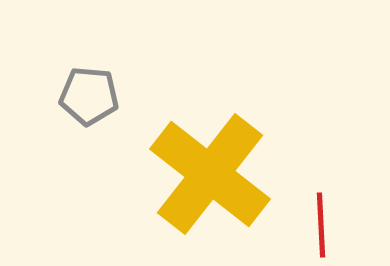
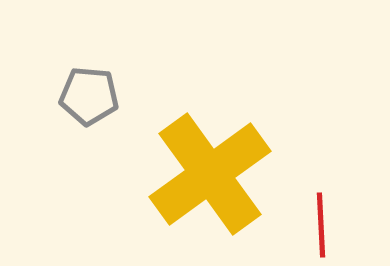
yellow cross: rotated 16 degrees clockwise
